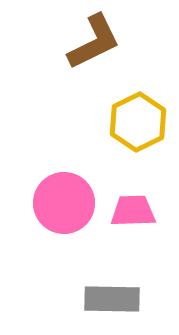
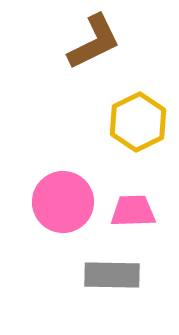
pink circle: moved 1 px left, 1 px up
gray rectangle: moved 24 px up
